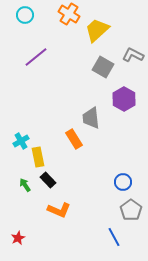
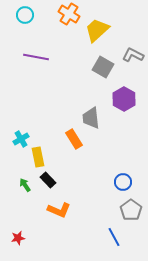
purple line: rotated 50 degrees clockwise
cyan cross: moved 2 px up
red star: rotated 16 degrees clockwise
